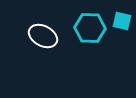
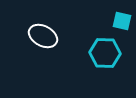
cyan hexagon: moved 15 px right, 25 px down
